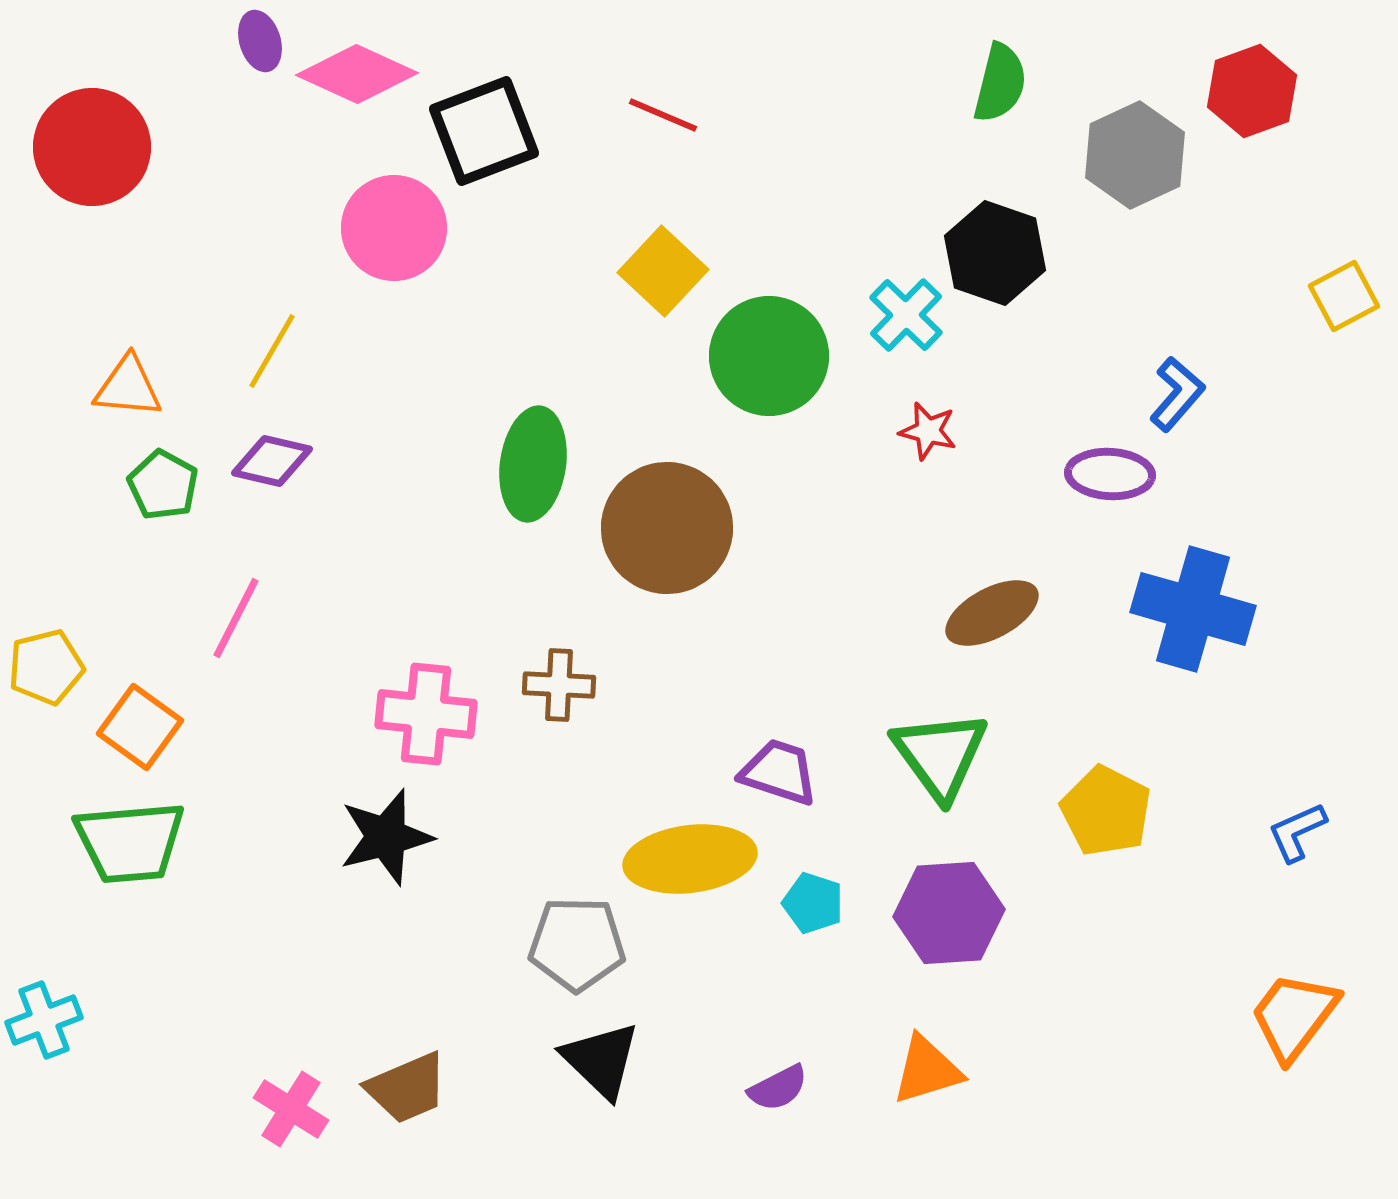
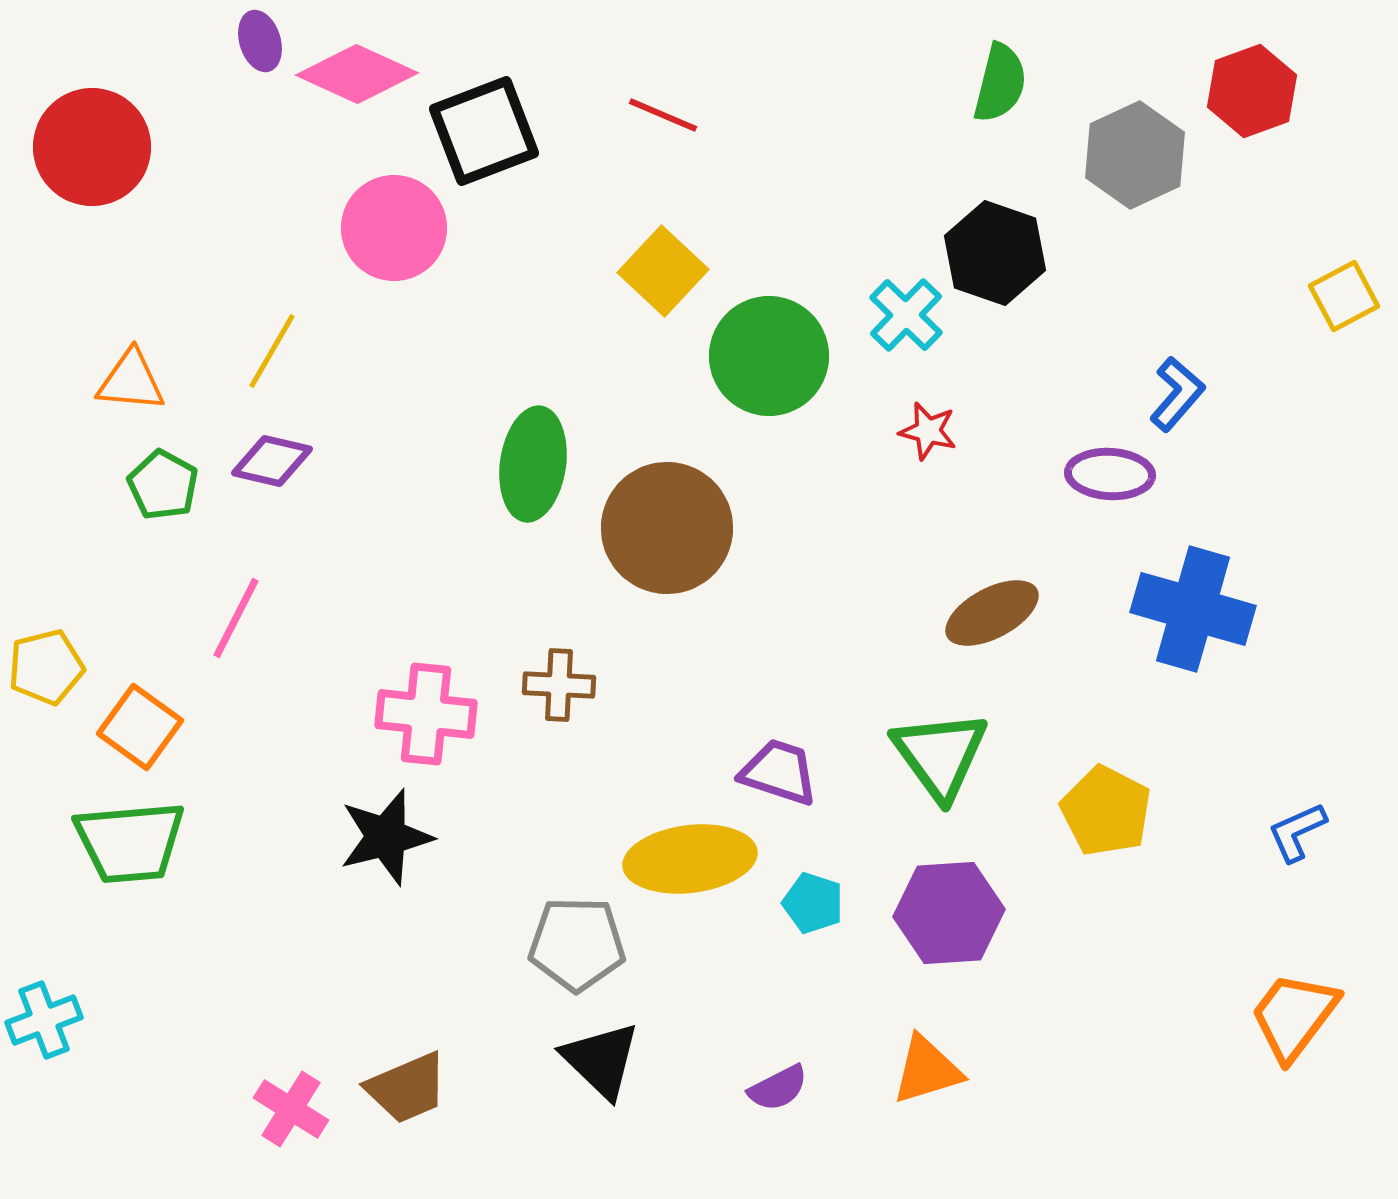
orange triangle at (128, 387): moved 3 px right, 6 px up
